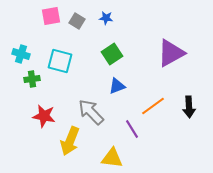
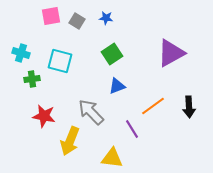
cyan cross: moved 1 px up
